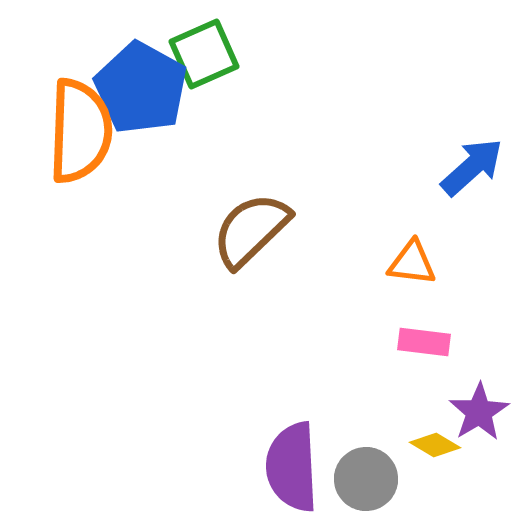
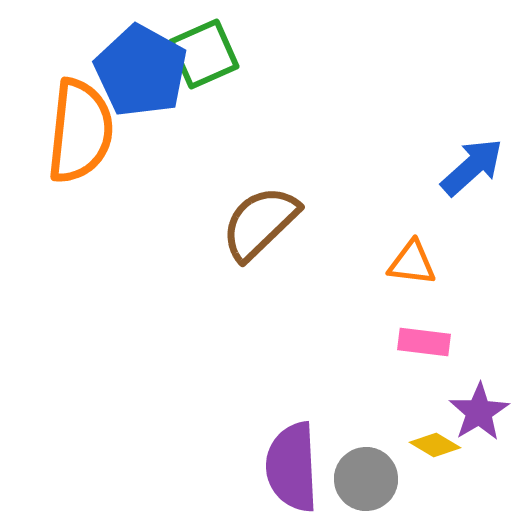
blue pentagon: moved 17 px up
orange semicircle: rotated 4 degrees clockwise
brown semicircle: moved 9 px right, 7 px up
